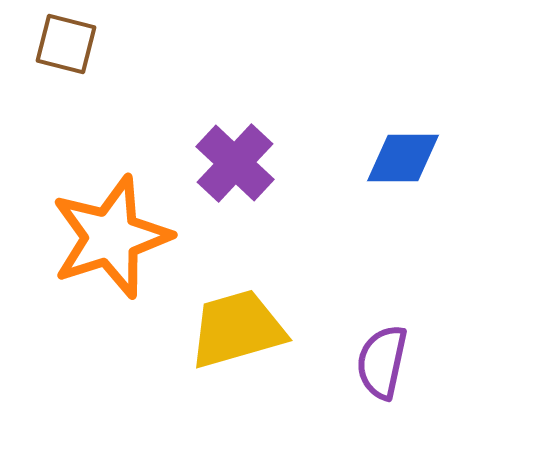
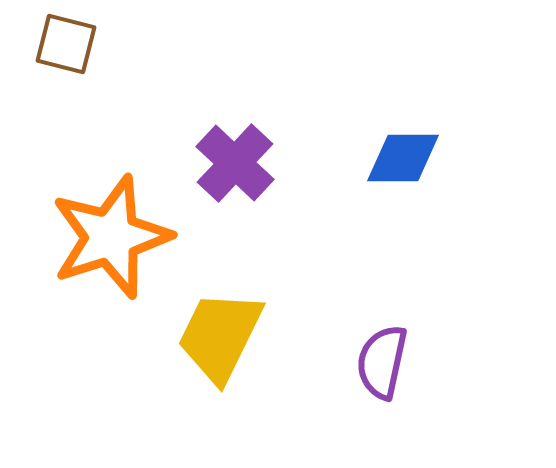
yellow trapezoid: moved 17 px left, 7 px down; rotated 48 degrees counterclockwise
